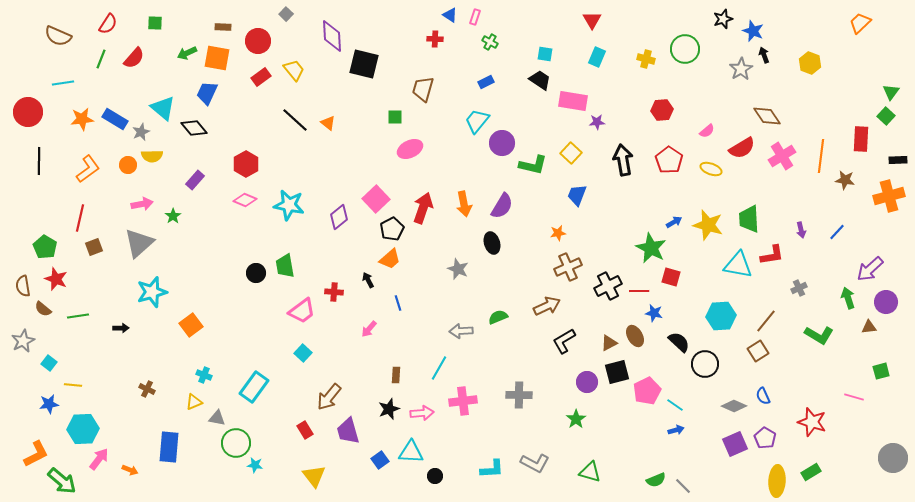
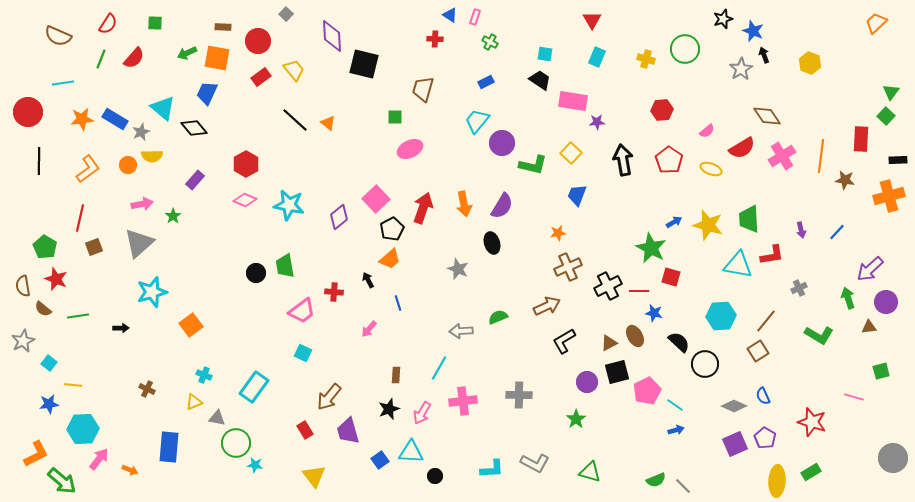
orange trapezoid at (860, 23): moved 16 px right
cyan square at (303, 353): rotated 18 degrees counterclockwise
pink arrow at (422, 413): rotated 125 degrees clockwise
